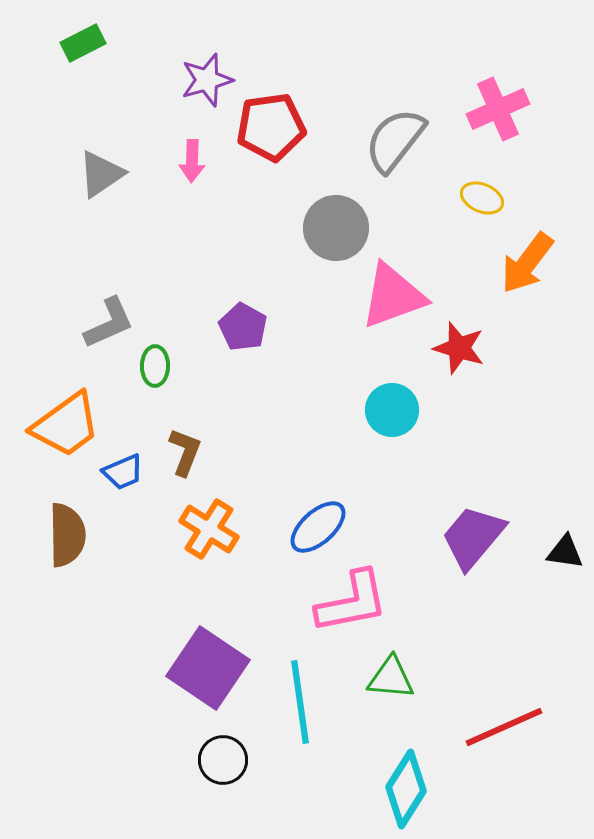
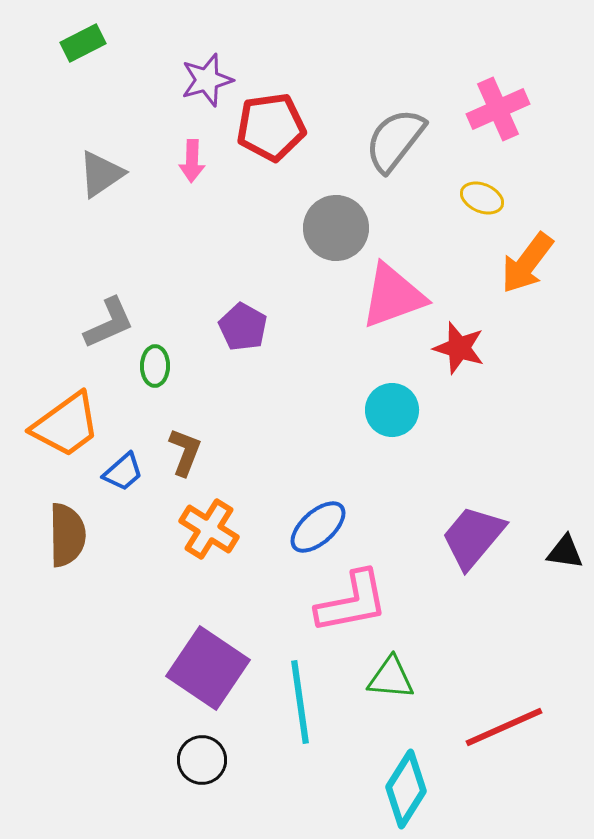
blue trapezoid: rotated 18 degrees counterclockwise
black circle: moved 21 px left
